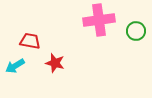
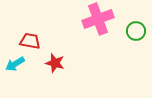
pink cross: moved 1 px left, 1 px up; rotated 12 degrees counterclockwise
cyan arrow: moved 2 px up
